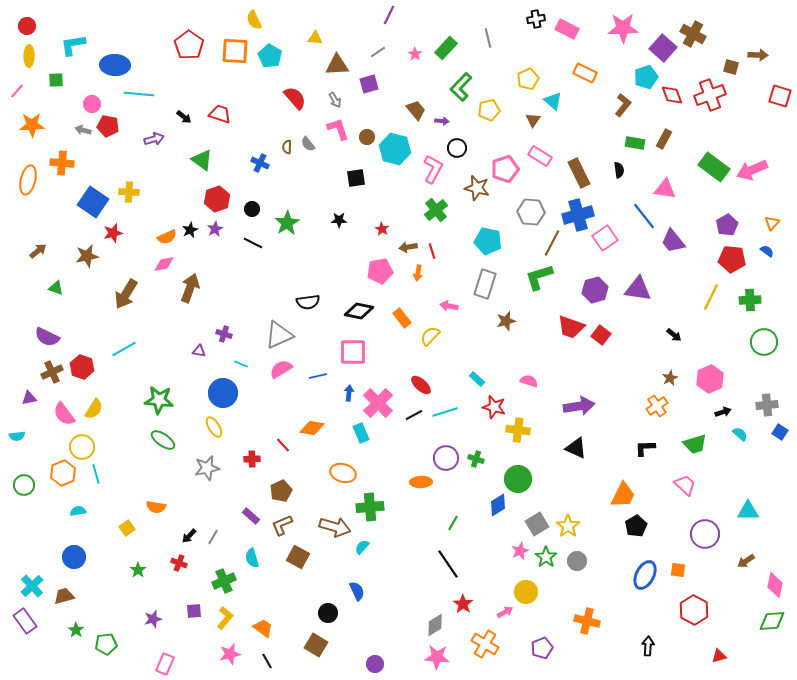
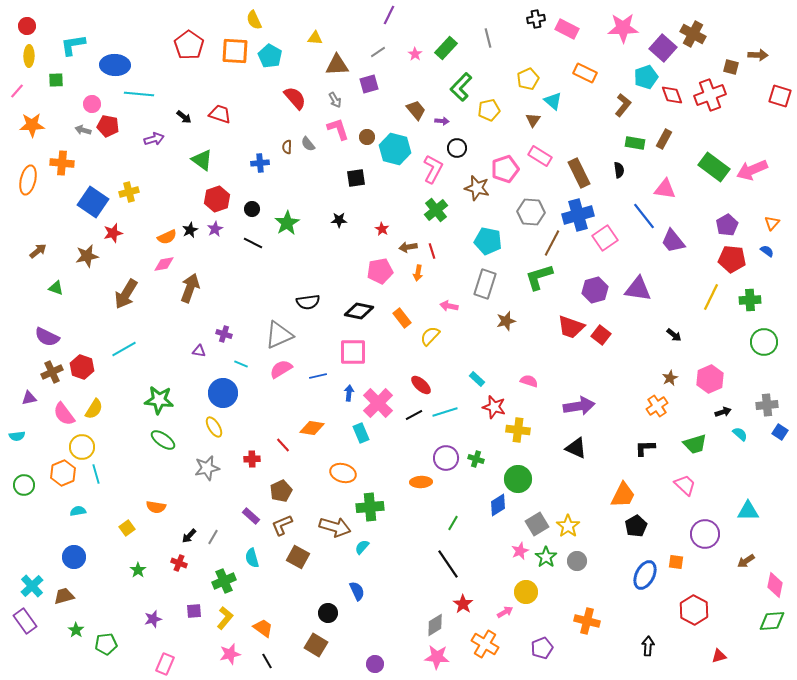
blue cross at (260, 163): rotated 30 degrees counterclockwise
yellow cross at (129, 192): rotated 18 degrees counterclockwise
orange square at (678, 570): moved 2 px left, 8 px up
